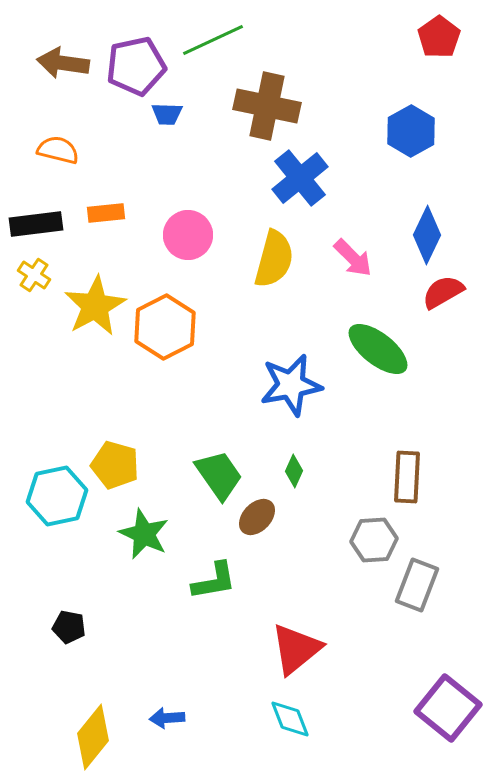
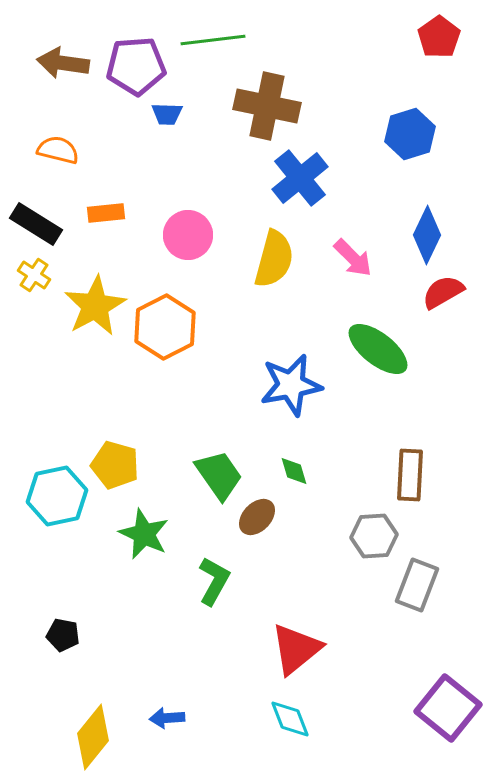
green line: rotated 18 degrees clockwise
purple pentagon: rotated 8 degrees clockwise
blue hexagon: moved 1 px left, 3 px down; rotated 12 degrees clockwise
black rectangle: rotated 39 degrees clockwise
green diamond: rotated 40 degrees counterclockwise
brown rectangle: moved 3 px right, 2 px up
gray hexagon: moved 4 px up
green L-shape: rotated 51 degrees counterclockwise
black pentagon: moved 6 px left, 8 px down
